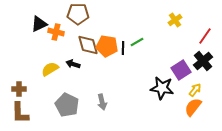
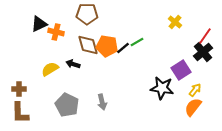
brown pentagon: moved 9 px right
yellow cross: moved 2 px down; rotated 16 degrees counterclockwise
black line: rotated 48 degrees clockwise
black cross: moved 9 px up
